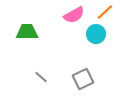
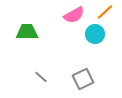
cyan circle: moved 1 px left
